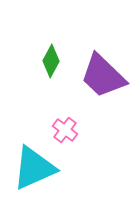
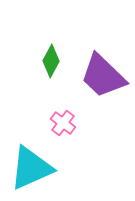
pink cross: moved 2 px left, 7 px up
cyan triangle: moved 3 px left
